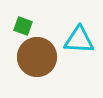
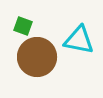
cyan triangle: rotated 8 degrees clockwise
